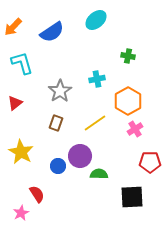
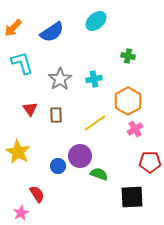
cyan ellipse: moved 1 px down
orange arrow: moved 1 px down
cyan cross: moved 3 px left
gray star: moved 12 px up
red triangle: moved 15 px right, 6 px down; rotated 28 degrees counterclockwise
brown rectangle: moved 8 px up; rotated 21 degrees counterclockwise
yellow star: moved 3 px left
green semicircle: rotated 18 degrees clockwise
